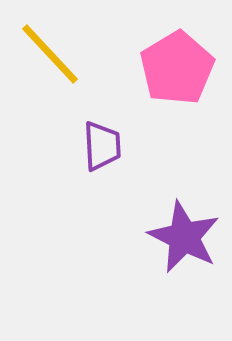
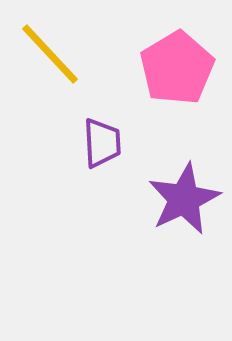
purple trapezoid: moved 3 px up
purple star: moved 38 px up; rotated 20 degrees clockwise
